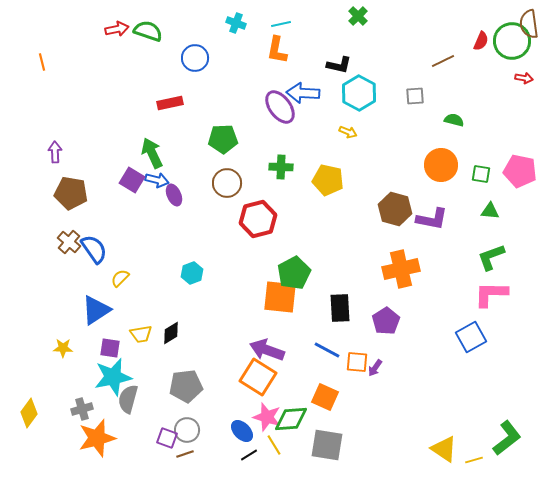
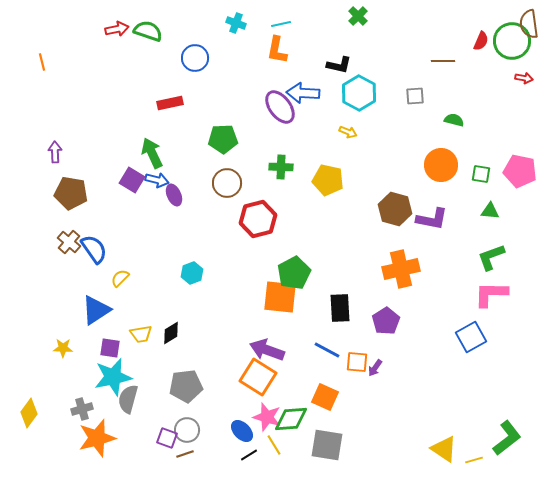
brown line at (443, 61): rotated 25 degrees clockwise
